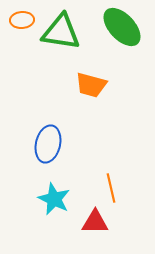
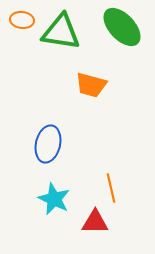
orange ellipse: rotated 10 degrees clockwise
